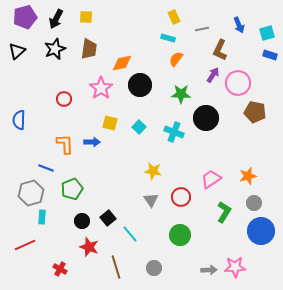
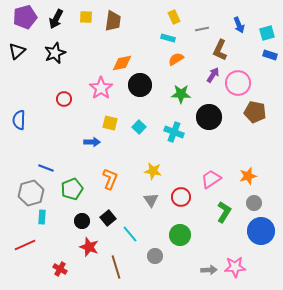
black star at (55, 49): moved 4 px down
brown trapezoid at (89, 49): moved 24 px right, 28 px up
orange semicircle at (176, 59): rotated 21 degrees clockwise
black circle at (206, 118): moved 3 px right, 1 px up
orange L-shape at (65, 144): moved 45 px right, 35 px down; rotated 25 degrees clockwise
gray circle at (154, 268): moved 1 px right, 12 px up
